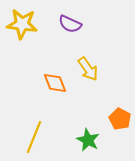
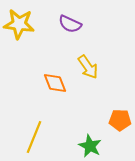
yellow star: moved 3 px left
yellow arrow: moved 2 px up
orange pentagon: moved 1 px down; rotated 25 degrees counterclockwise
green star: moved 2 px right, 6 px down
